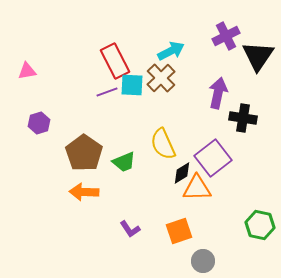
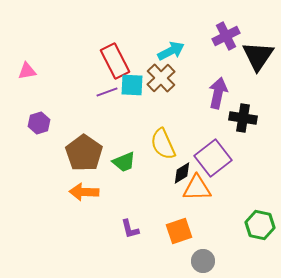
purple L-shape: rotated 20 degrees clockwise
